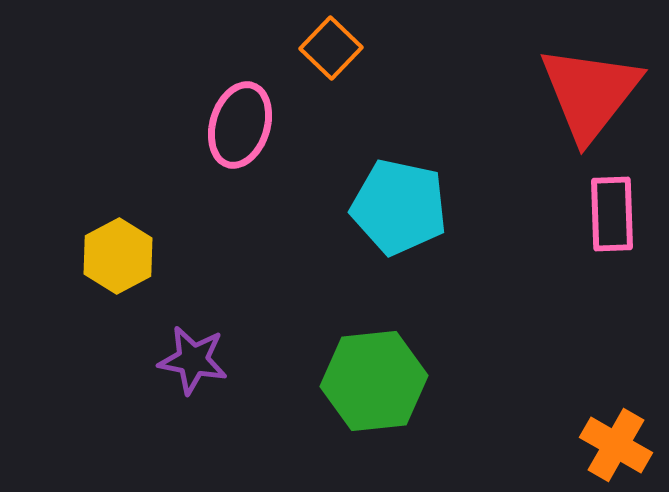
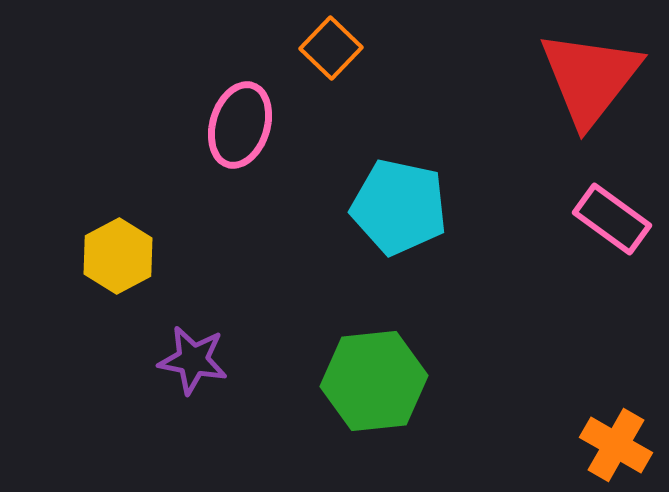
red triangle: moved 15 px up
pink rectangle: moved 5 px down; rotated 52 degrees counterclockwise
